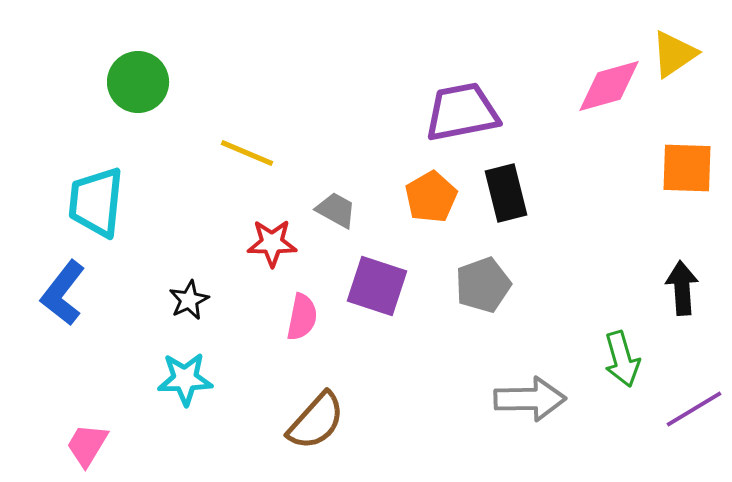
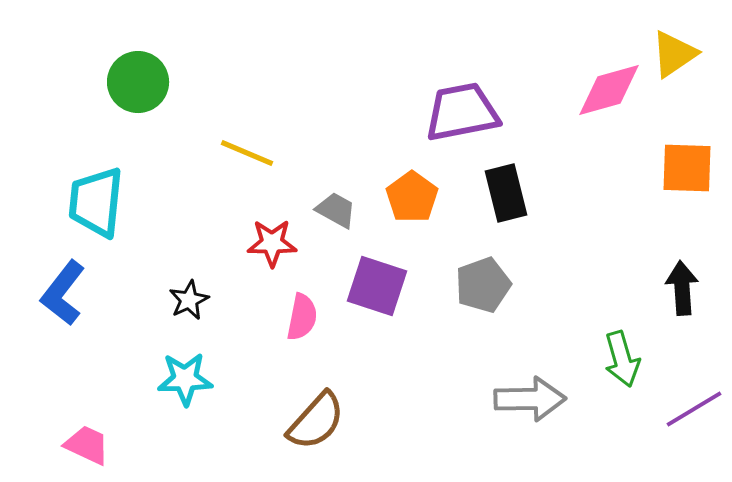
pink diamond: moved 4 px down
orange pentagon: moved 19 px left; rotated 6 degrees counterclockwise
pink trapezoid: rotated 84 degrees clockwise
